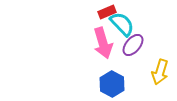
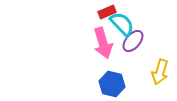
purple ellipse: moved 4 px up
blue hexagon: rotated 15 degrees counterclockwise
